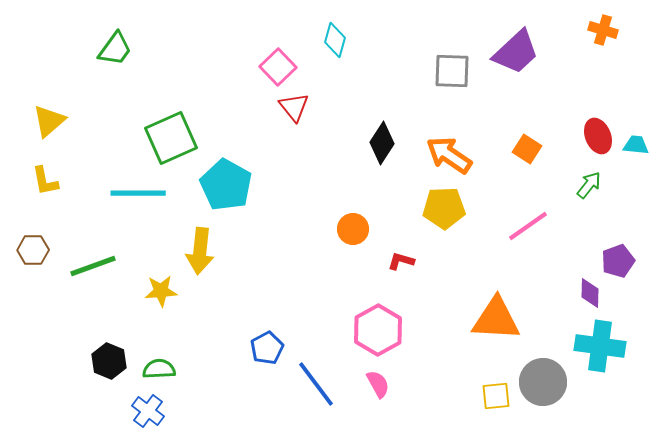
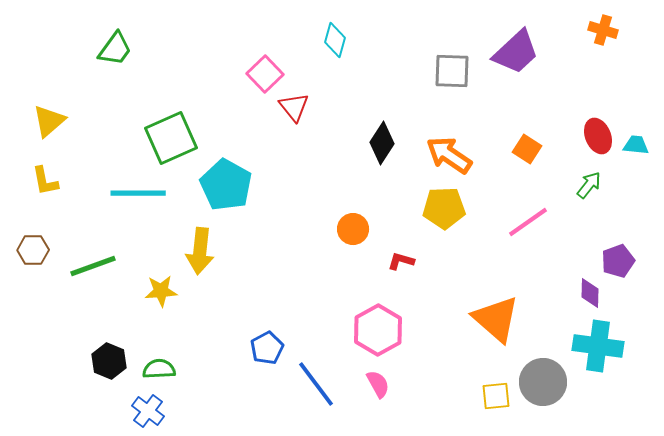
pink square: moved 13 px left, 7 px down
pink line: moved 4 px up
orange triangle: rotated 38 degrees clockwise
cyan cross: moved 2 px left
